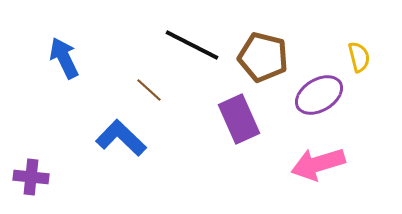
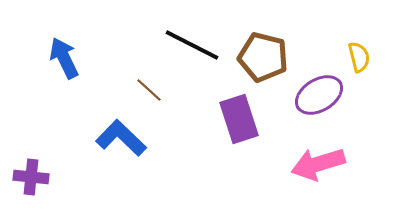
purple rectangle: rotated 6 degrees clockwise
